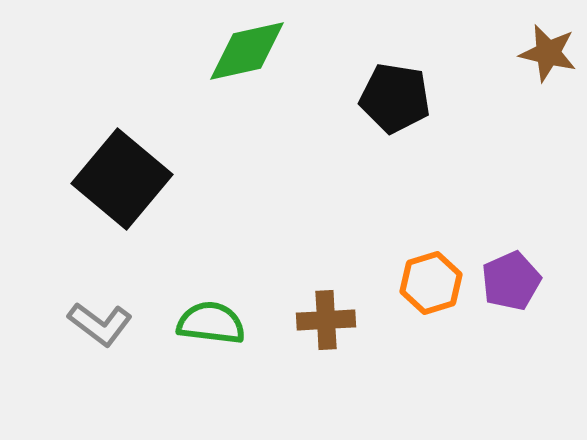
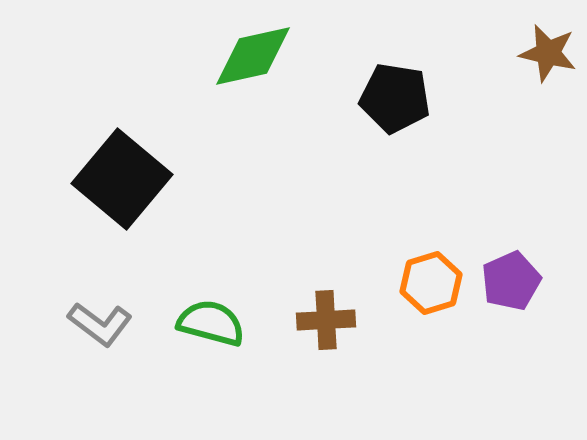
green diamond: moved 6 px right, 5 px down
green semicircle: rotated 8 degrees clockwise
